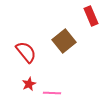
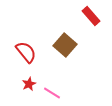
red rectangle: rotated 18 degrees counterclockwise
brown square: moved 1 px right, 4 px down; rotated 10 degrees counterclockwise
pink line: rotated 30 degrees clockwise
